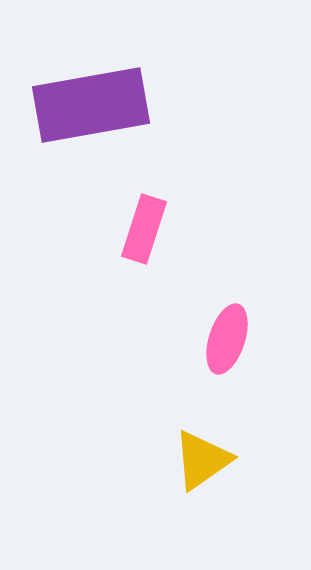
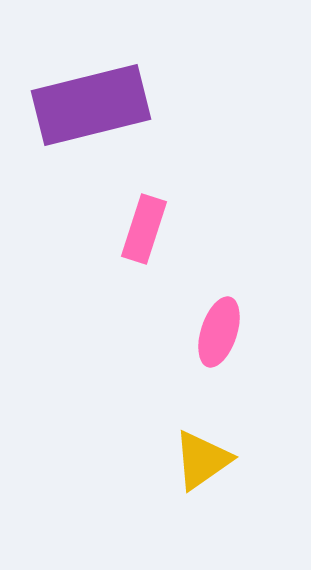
purple rectangle: rotated 4 degrees counterclockwise
pink ellipse: moved 8 px left, 7 px up
